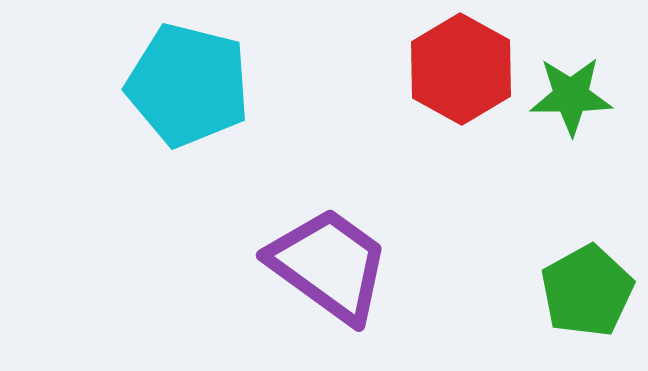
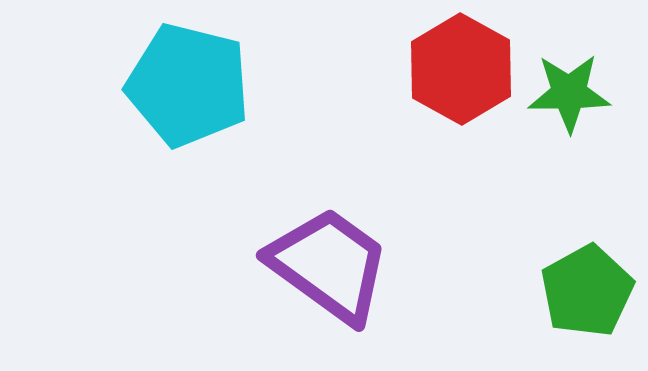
green star: moved 2 px left, 3 px up
